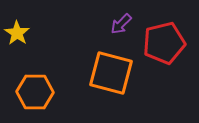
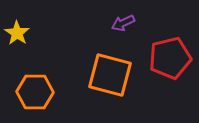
purple arrow: moved 2 px right, 1 px up; rotated 20 degrees clockwise
red pentagon: moved 6 px right, 15 px down
orange square: moved 1 px left, 2 px down
